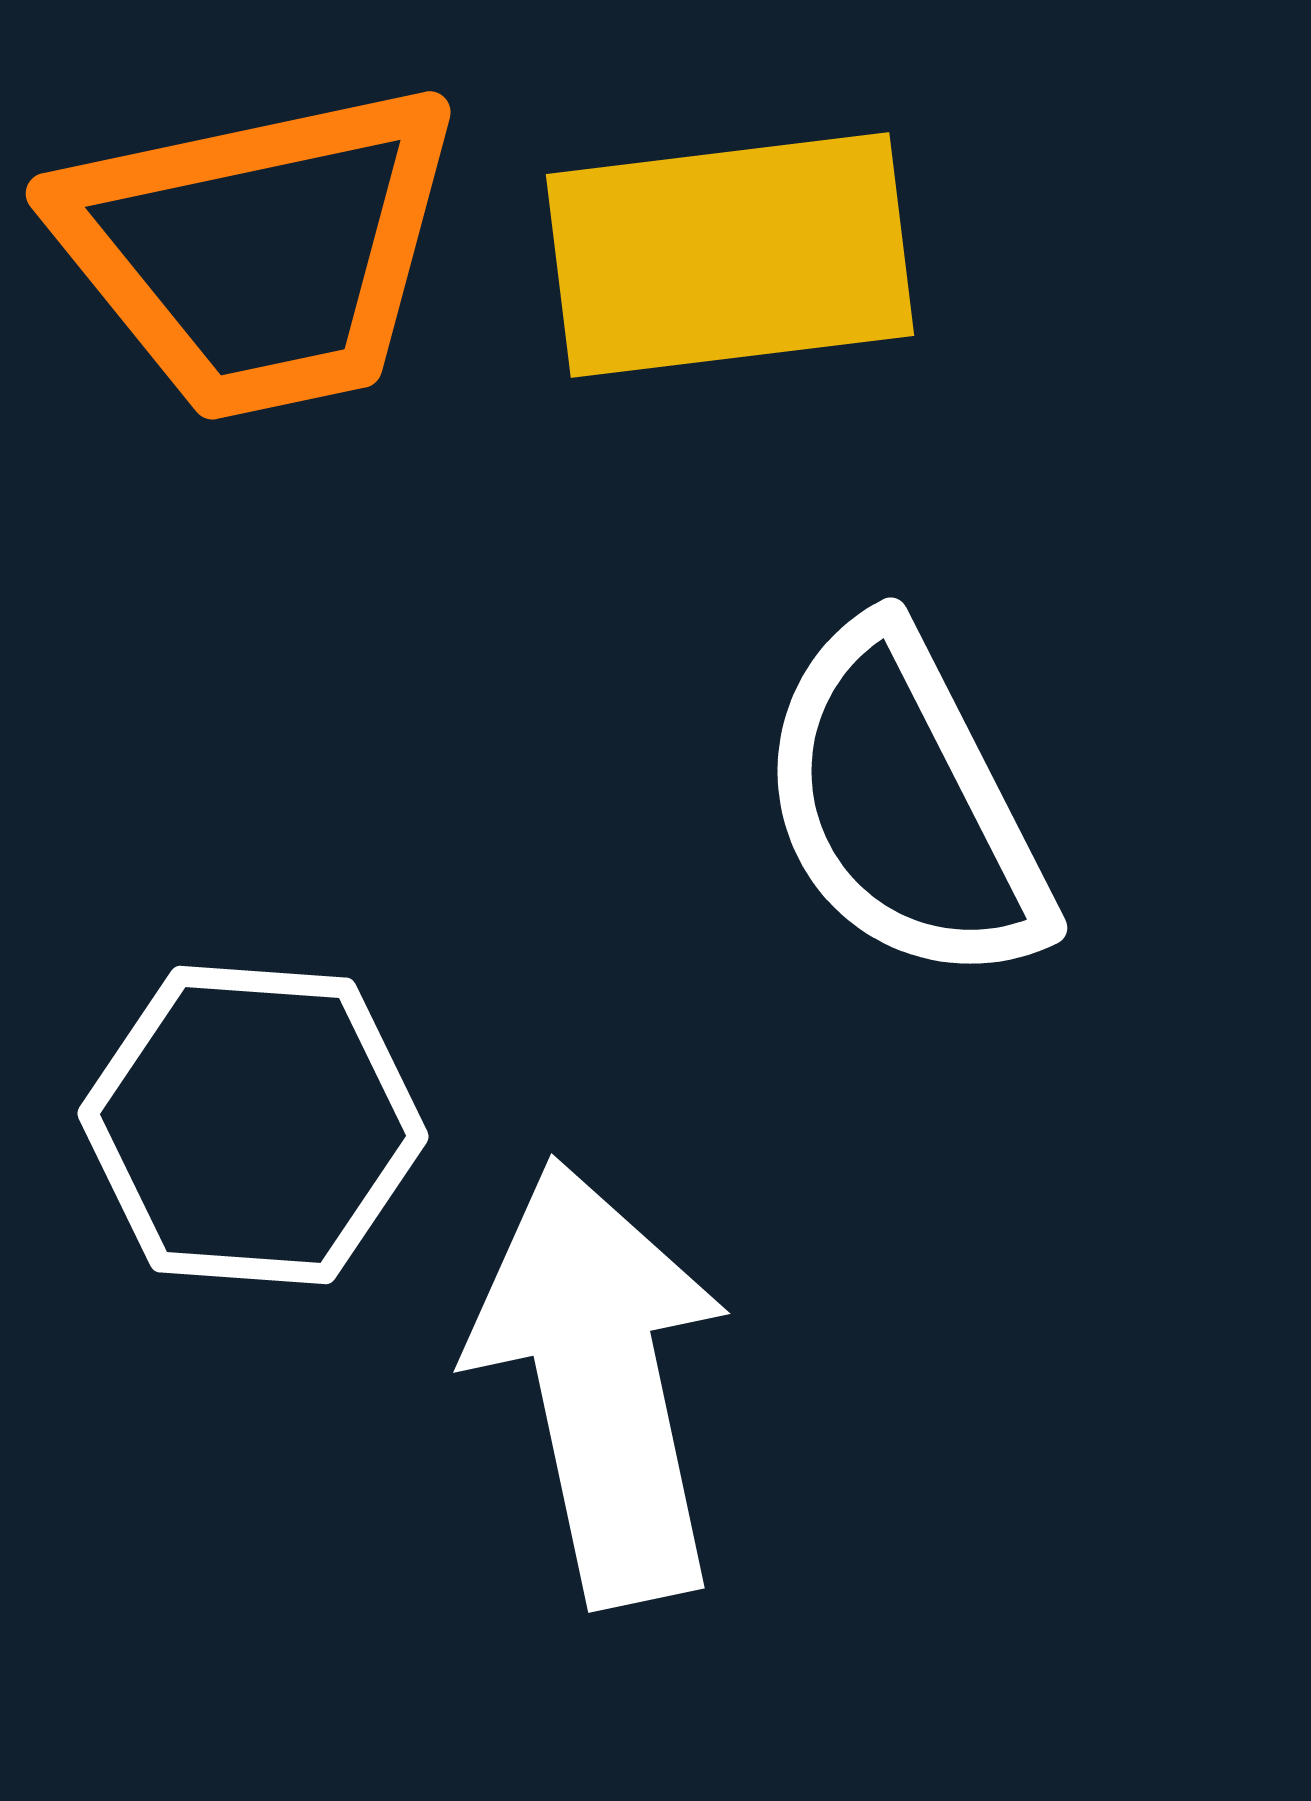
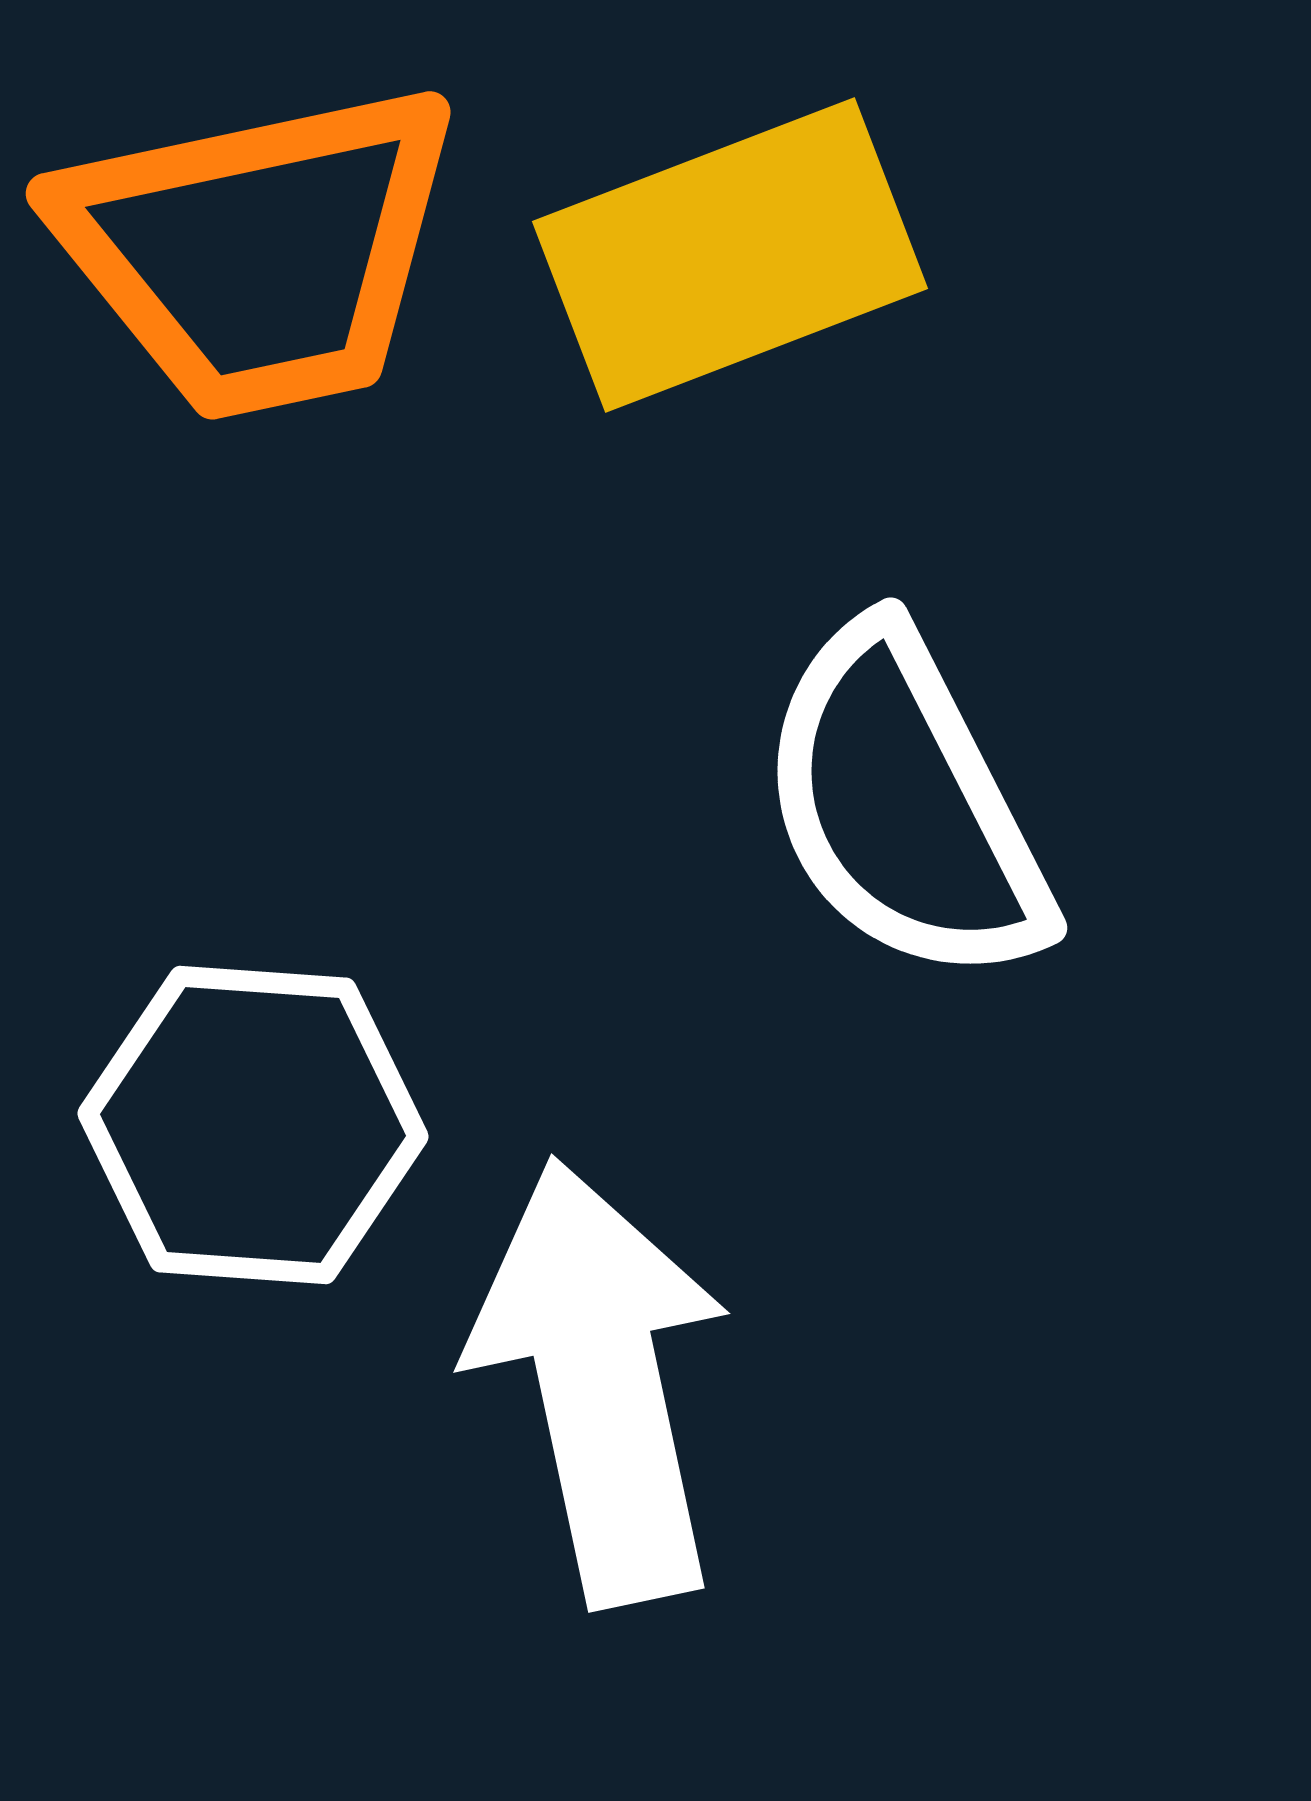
yellow rectangle: rotated 14 degrees counterclockwise
